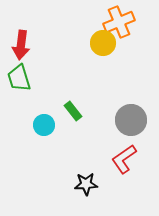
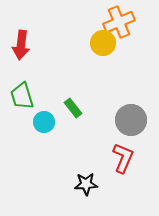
green trapezoid: moved 3 px right, 18 px down
green rectangle: moved 3 px up
cyan circle: moved 3 px up
red L-shape: moved 1 px left, 1 px up; rotated 148 degrees clockwise
